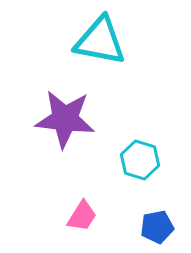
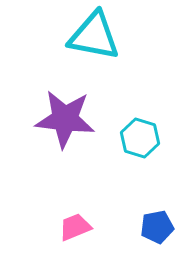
cyan triangle: moved 6 px left, 5 px up
cyan hexagon: moved 22 px up
pink trapezoid: moved 7 px left, 11 px down; rotated 144 degrees counterclockwise
